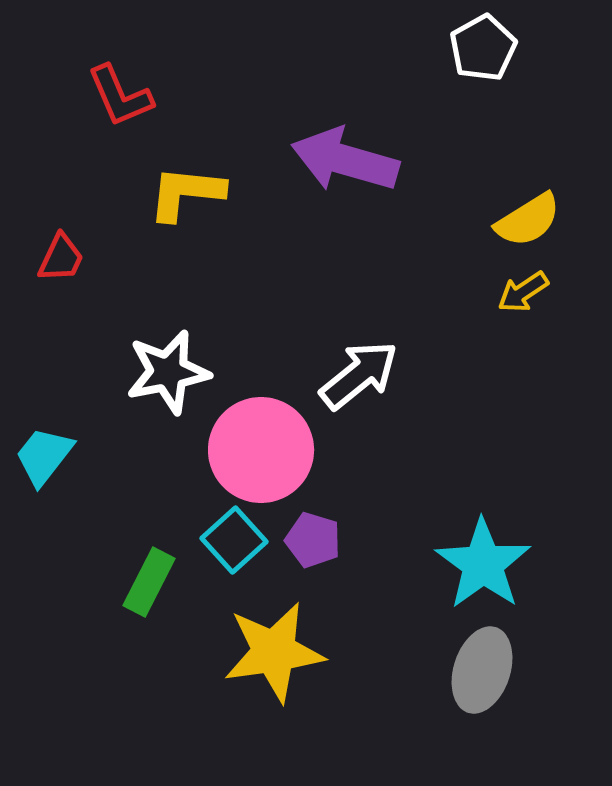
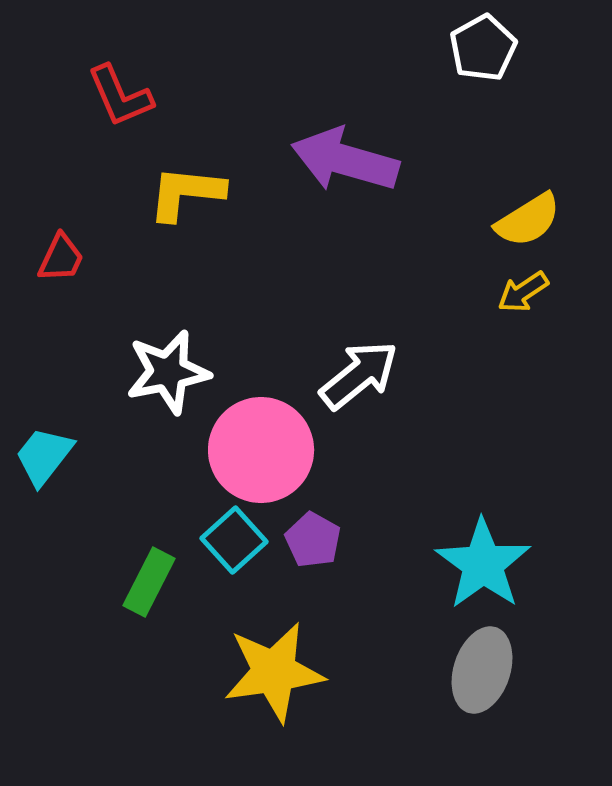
purple pentagon: rotated 12 degrees clockwise
yellow star: moved 20 px down
